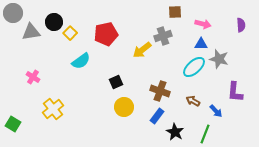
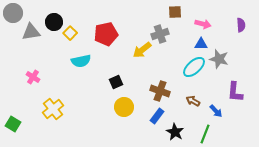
gray cross: moved 3 px left, 2 px up
cyan semicircle: rotated 24 degrees clockwise
